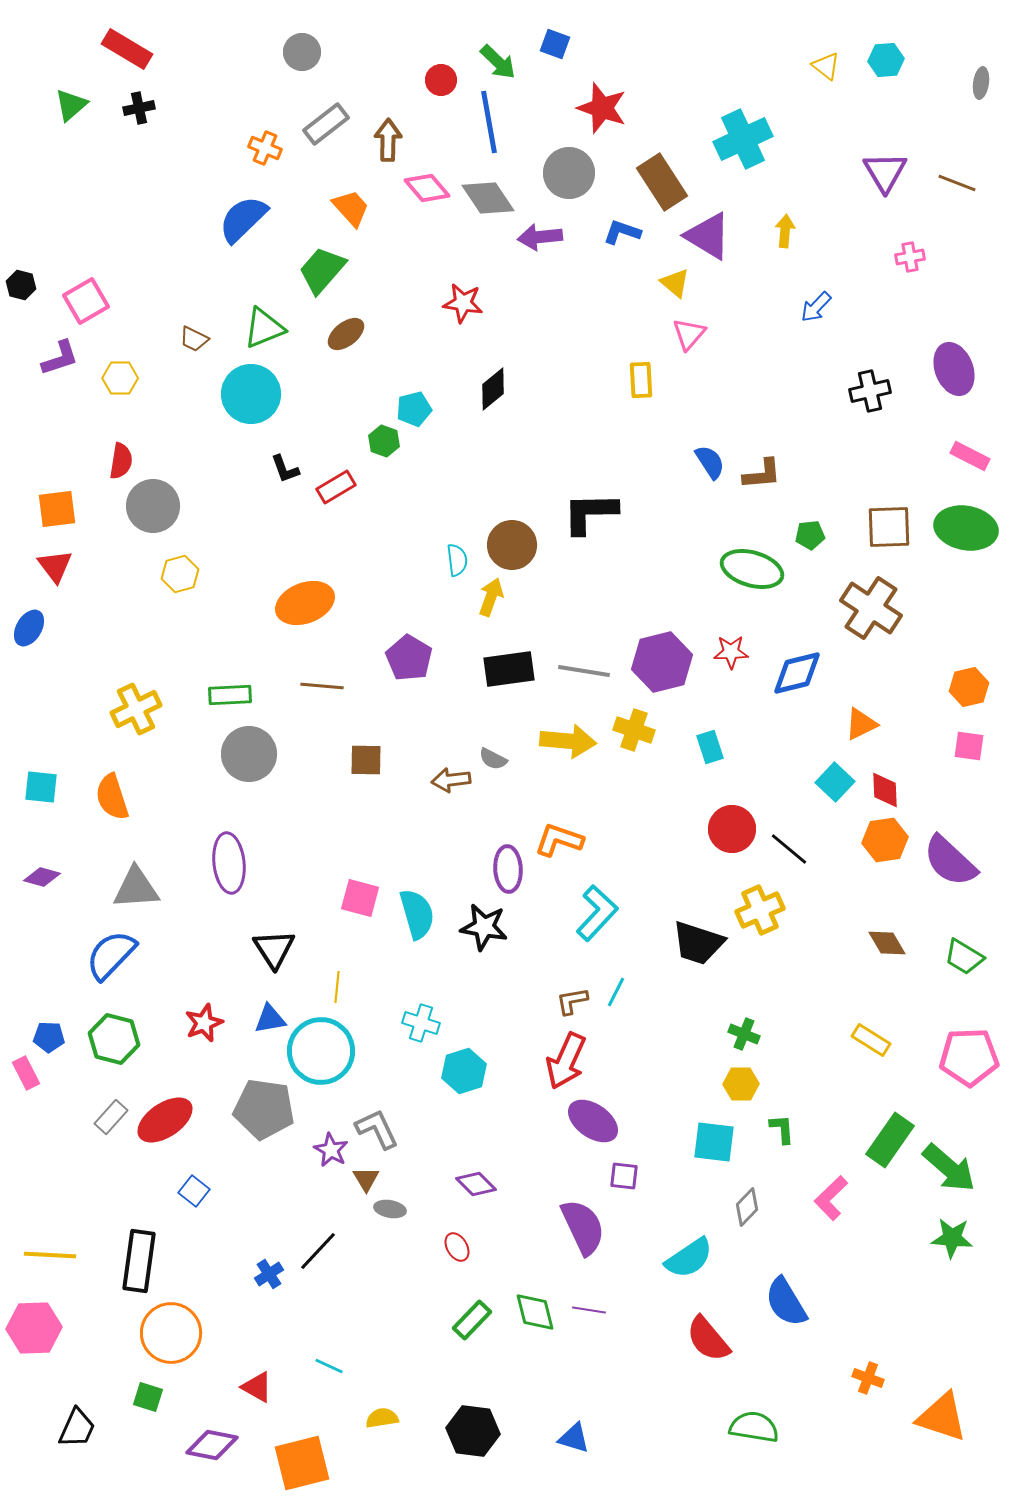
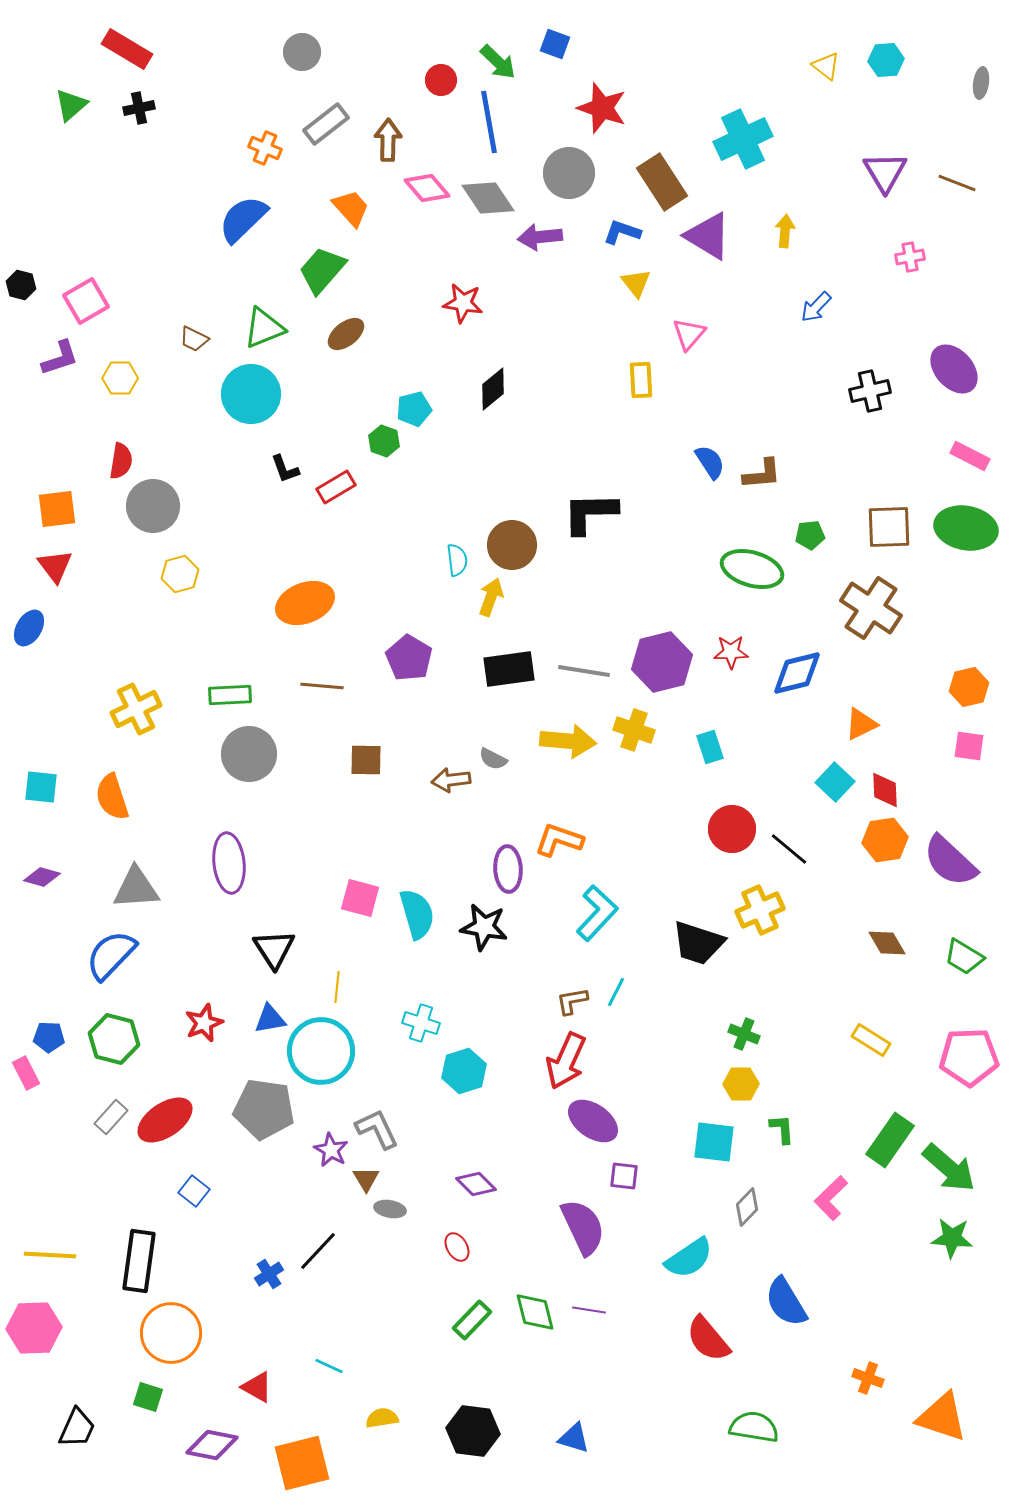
yellow triangle at (675, 283): moved 39 px left; rotated 12 degrees clockwise
purple ellipse at (954, 369): rotated 21 degrees counterclockwise
